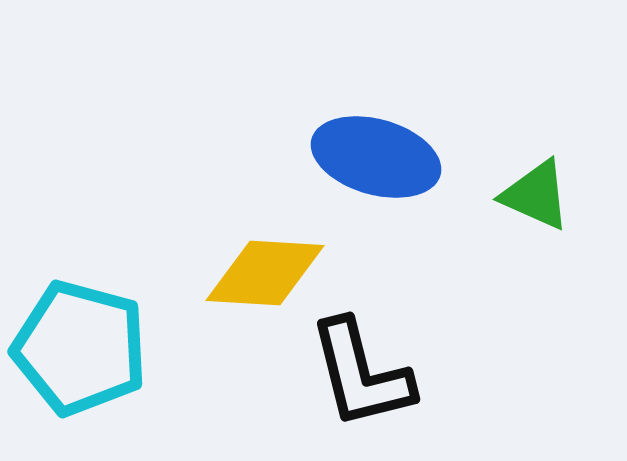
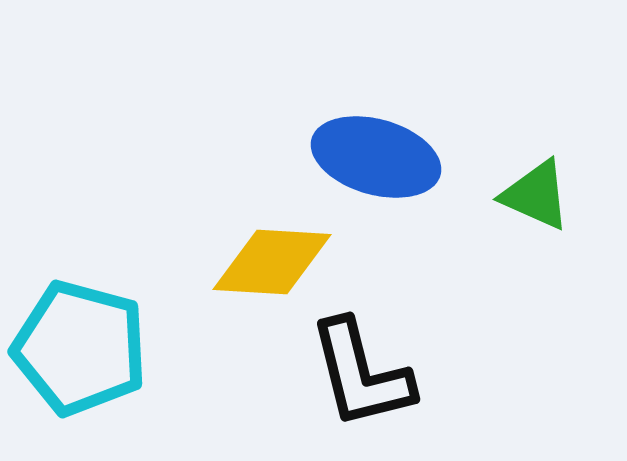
yellow diamond: moved 7 px right, 11 px up
